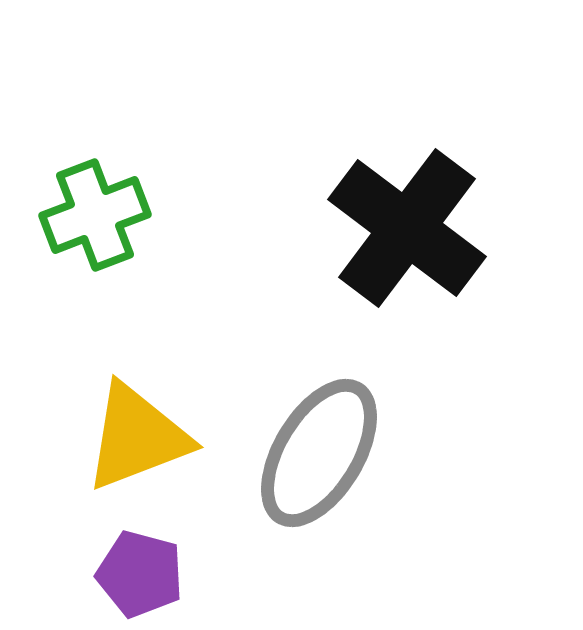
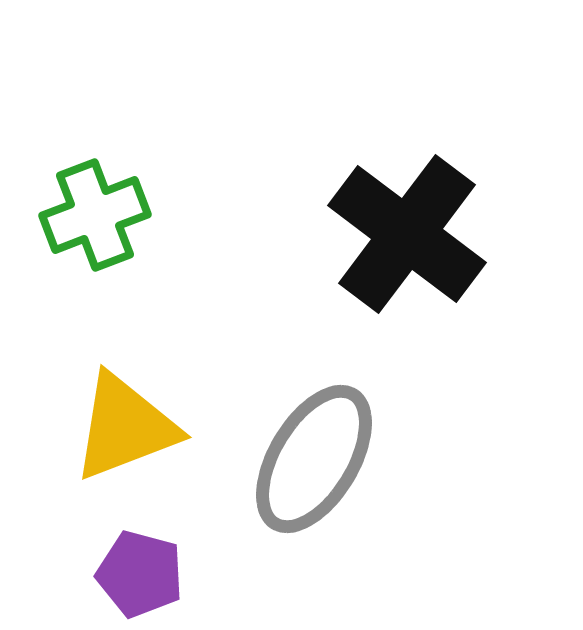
black cross: moved 6 px down
yellow triangle: moved 12 px left, 10 px up
gray ellipse: moved 5 px left, 6 px down
